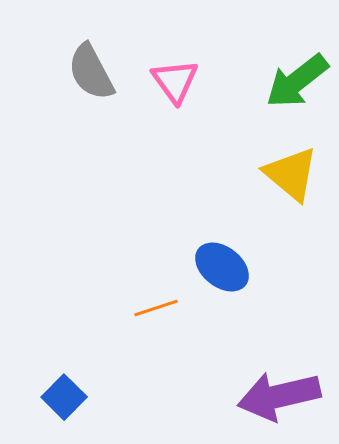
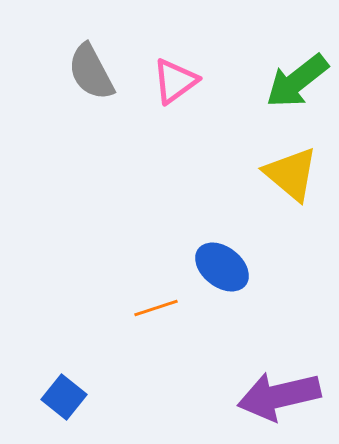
pink triangle: rotated 30 degrees clockwise
blue square: rotated 6 degrees counterclockwise
